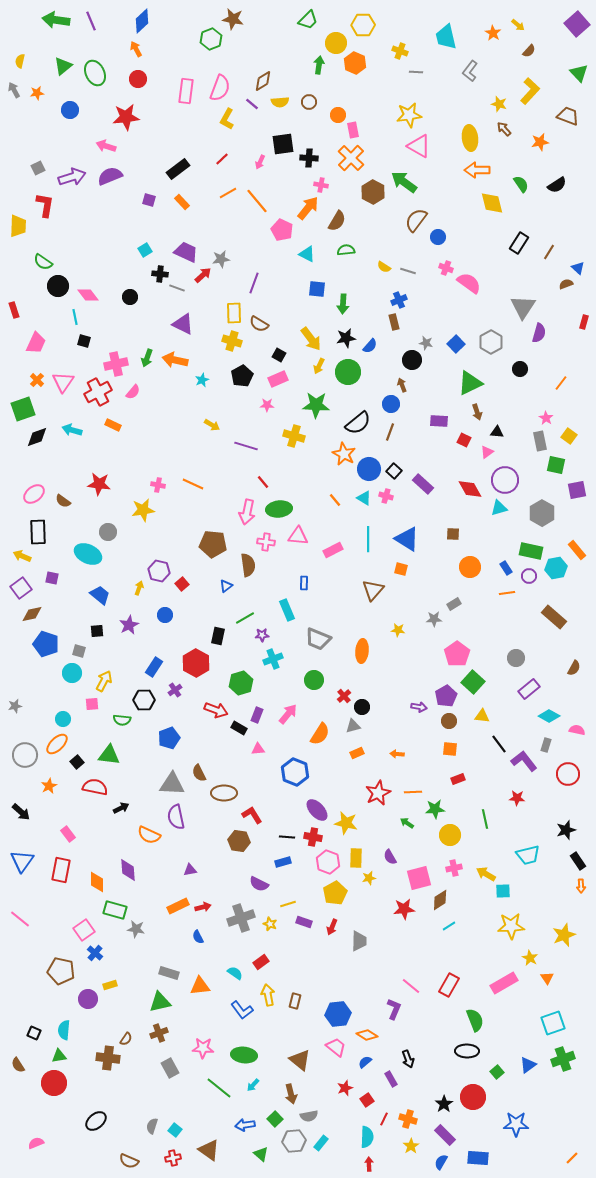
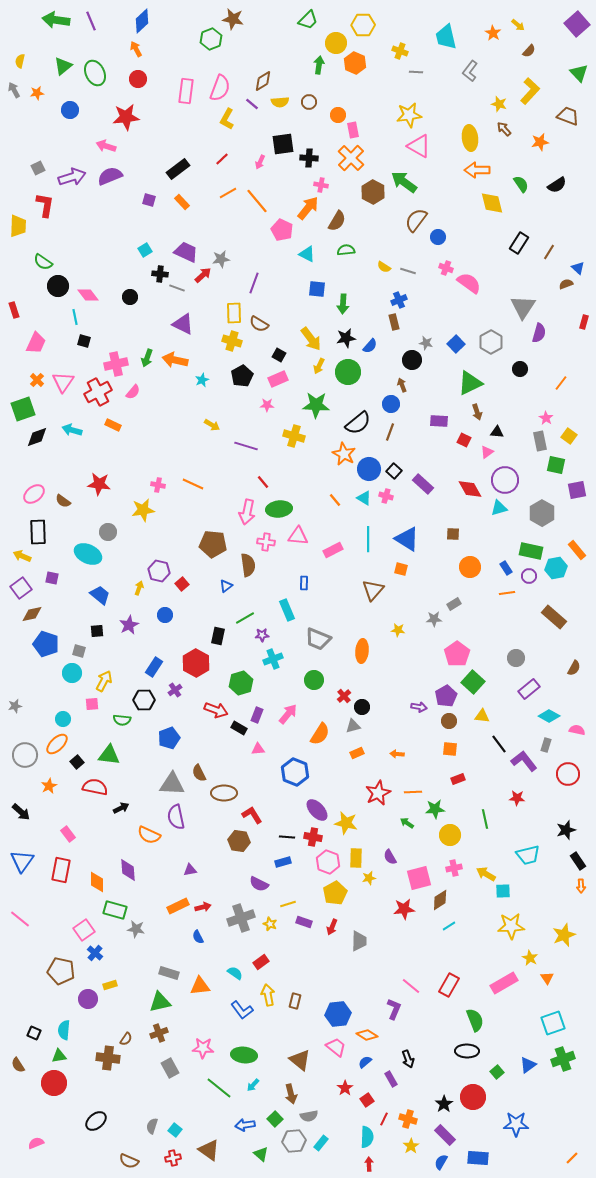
red star at (345, 1088): rotated 14 degrees counterclockwise
